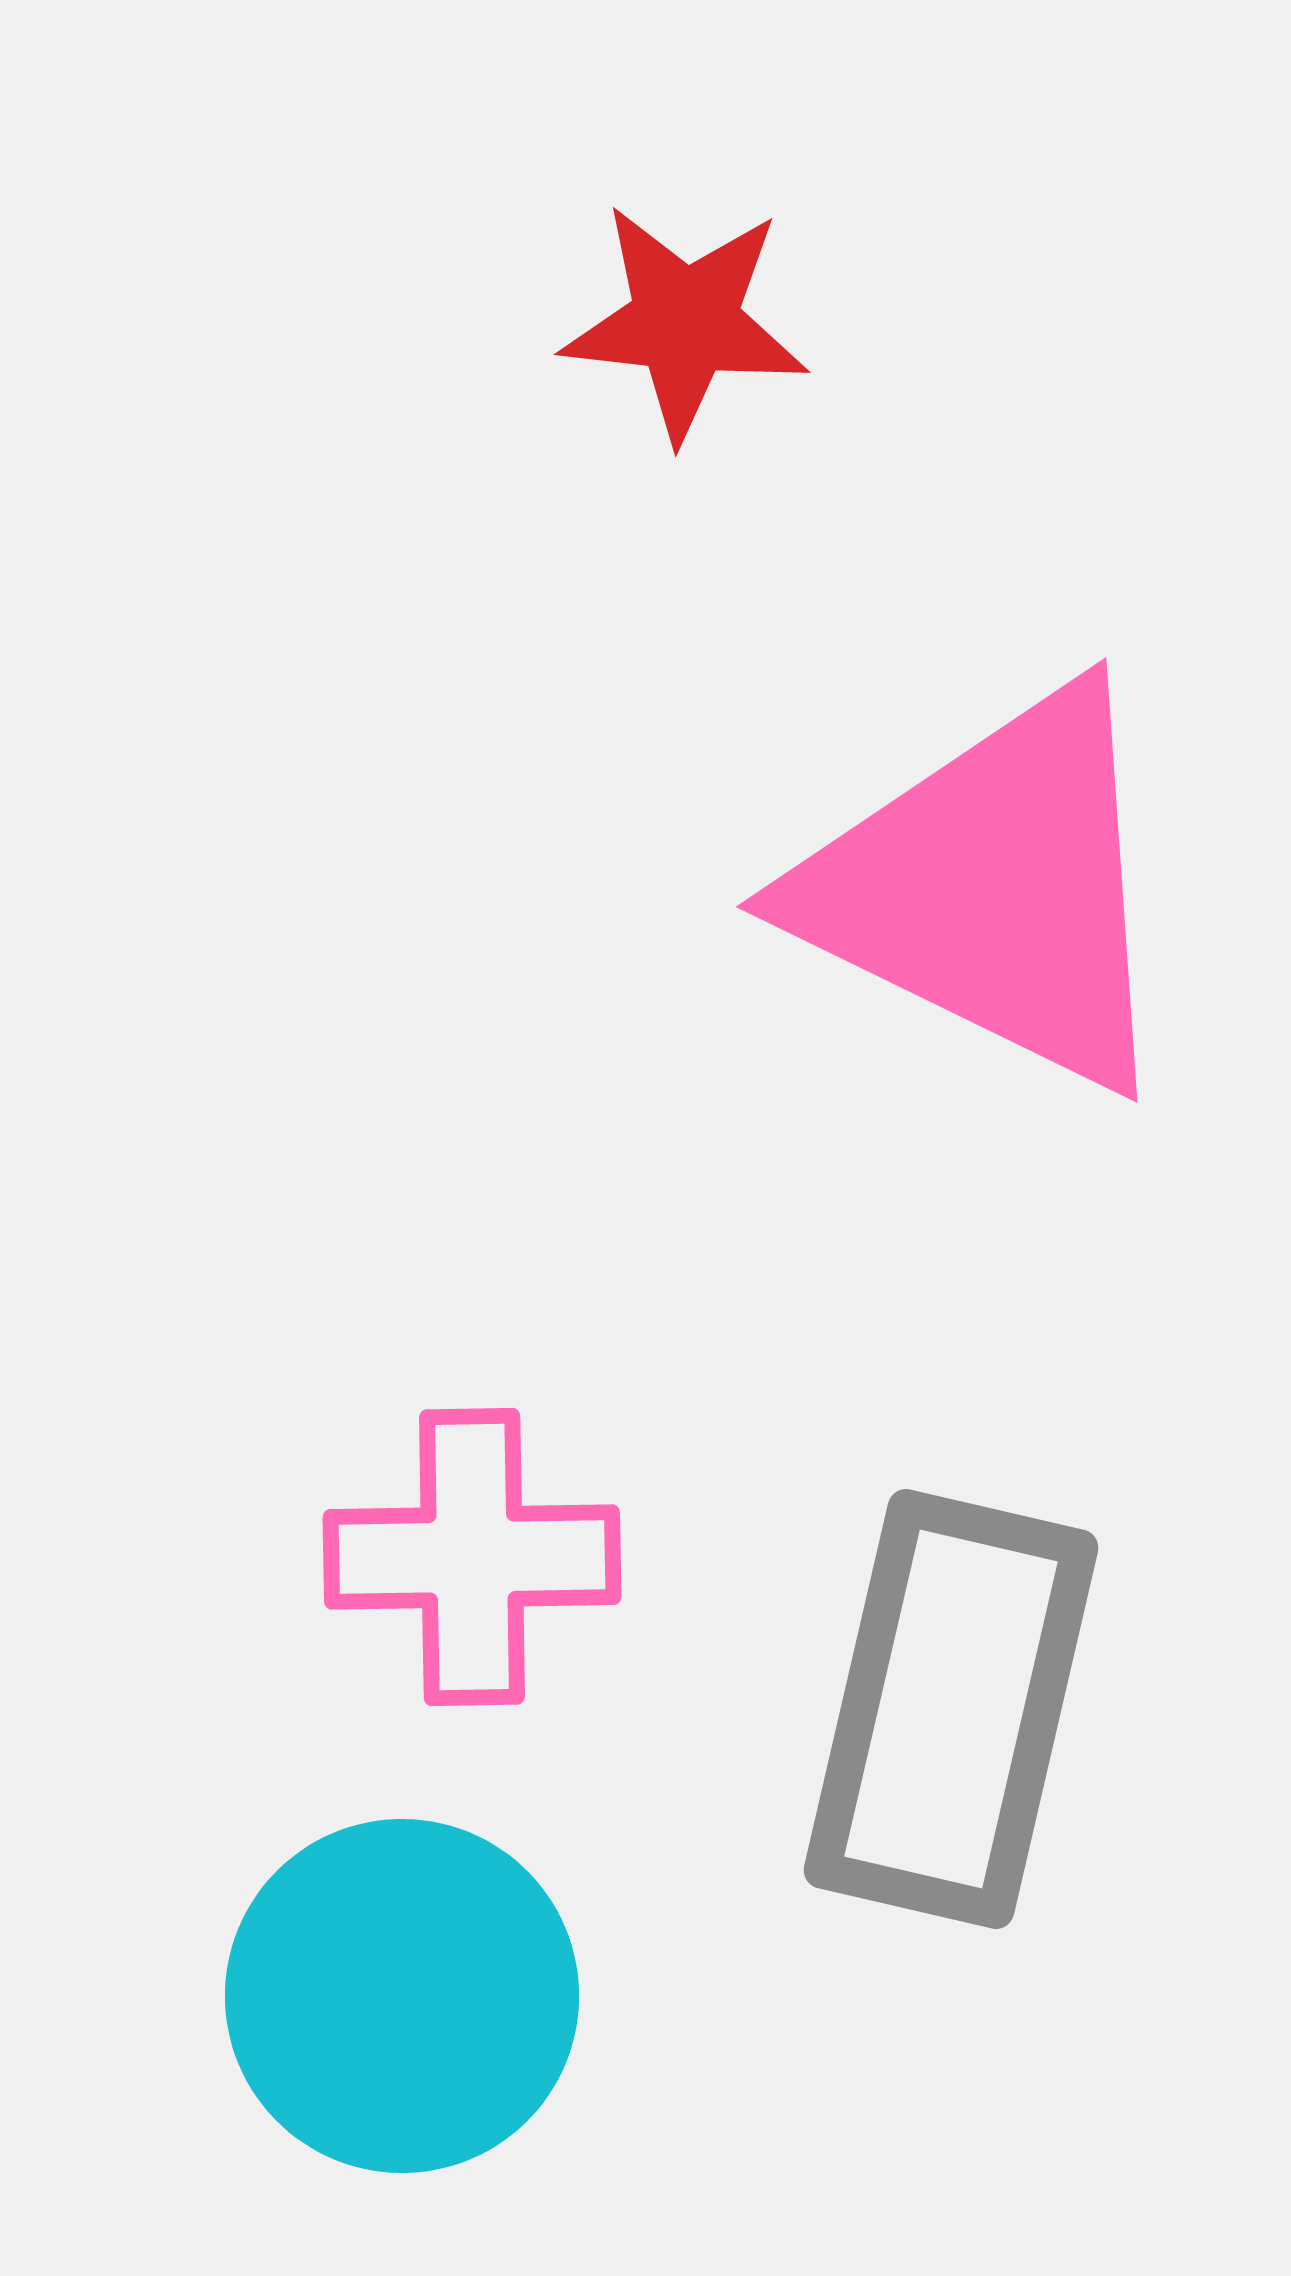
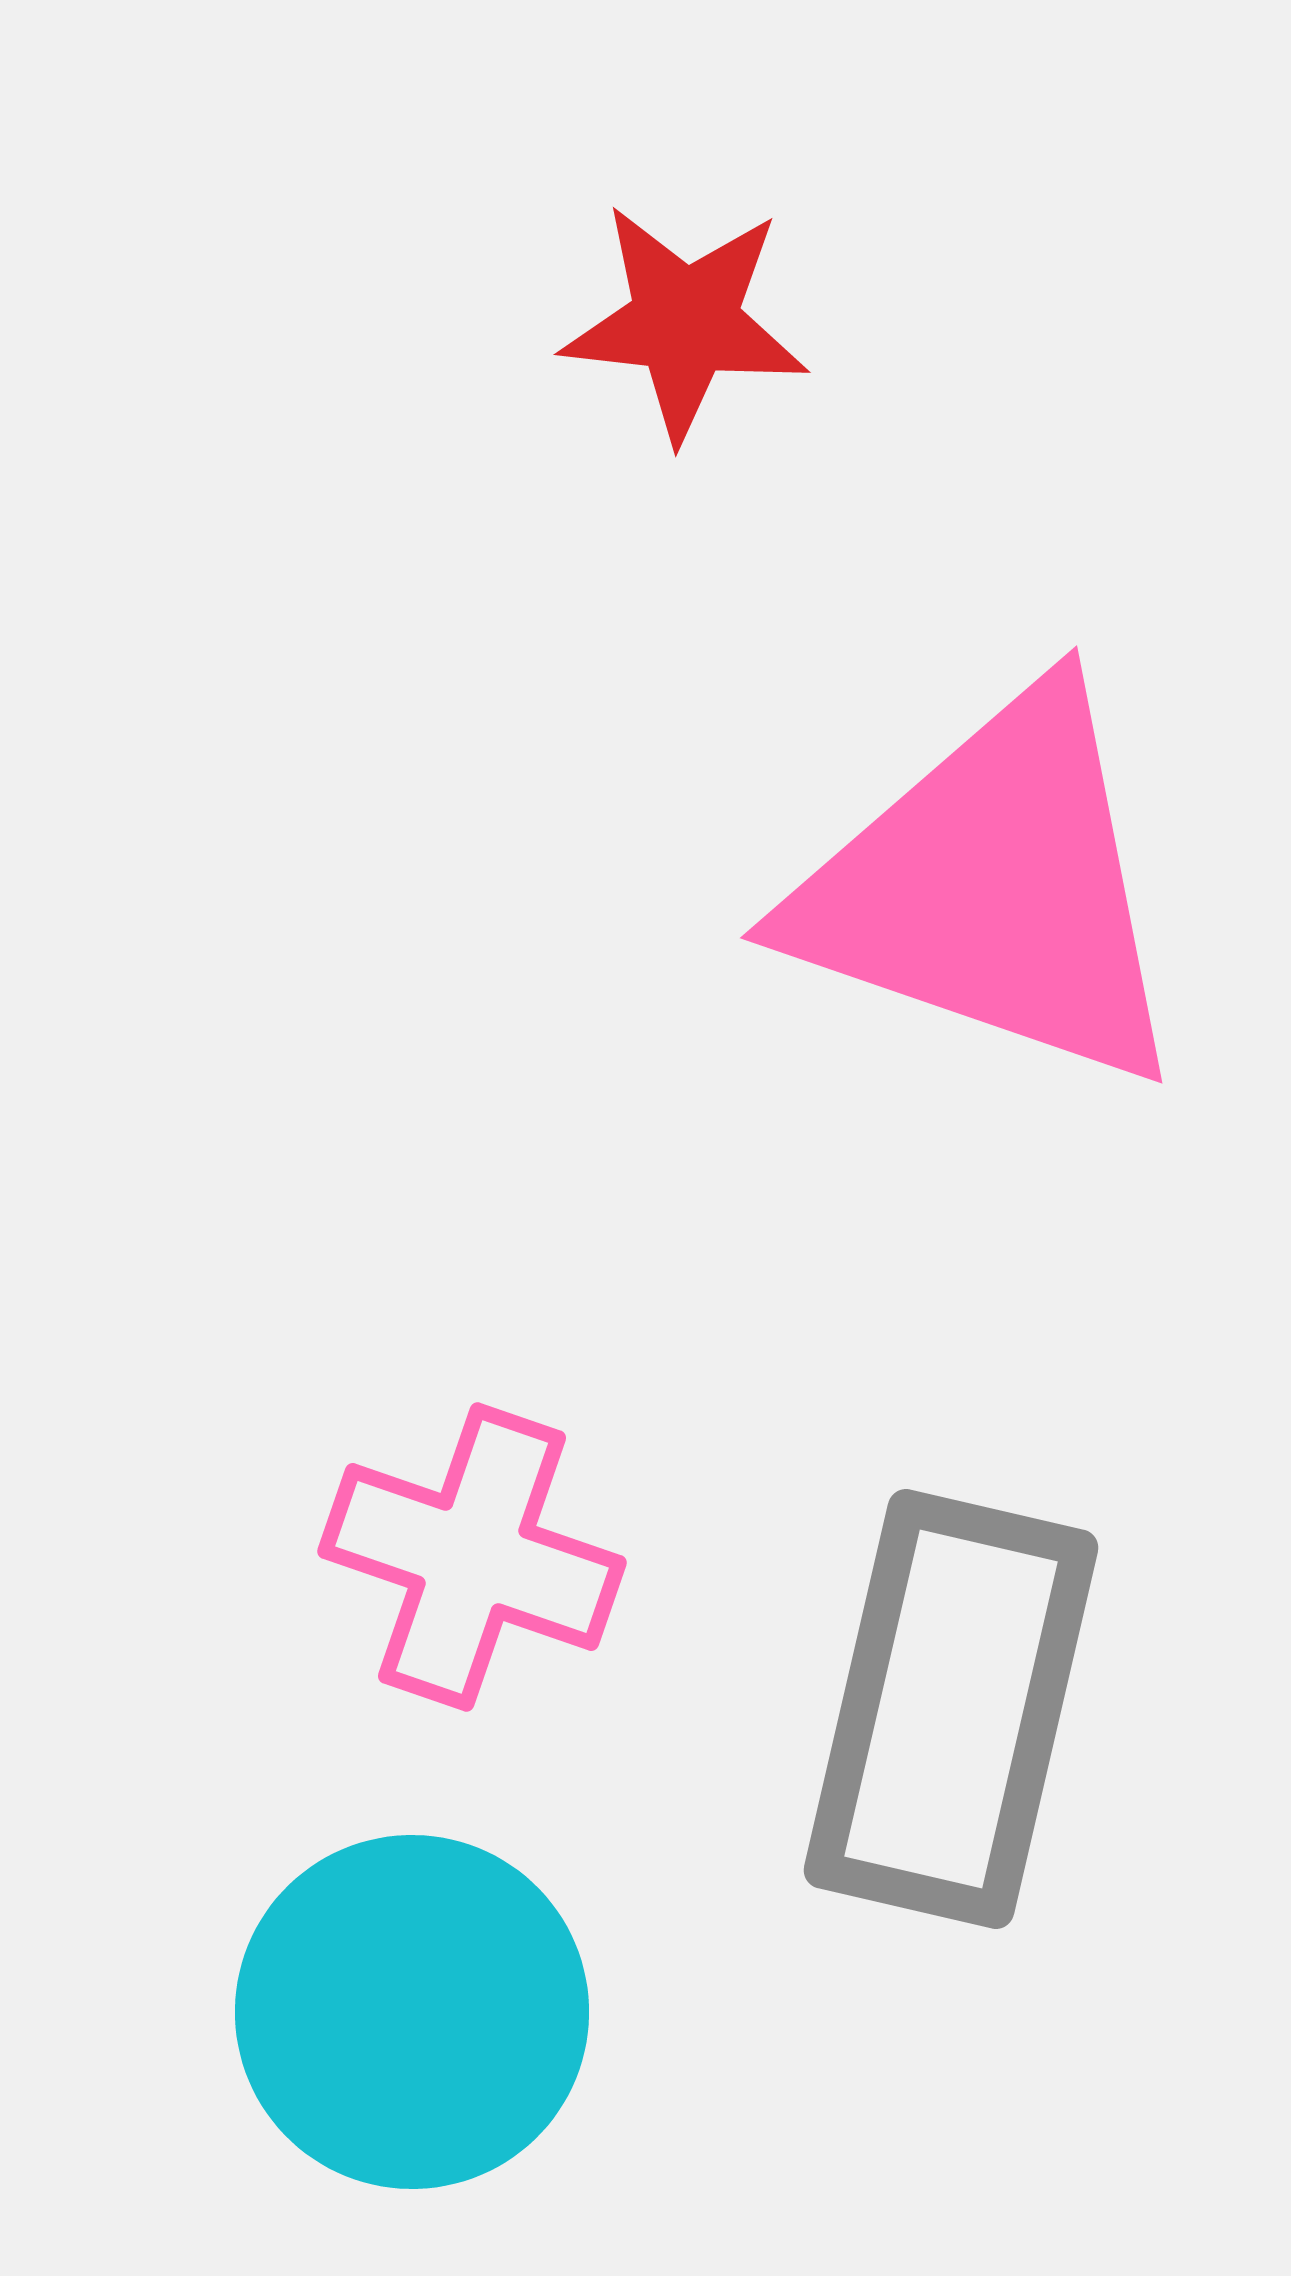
pink triangle: rotated 7 degrees counterclockwise
pink cross: rotated 20 degrees clockwise
cyan circle: moved 10 px right, 16 px down
